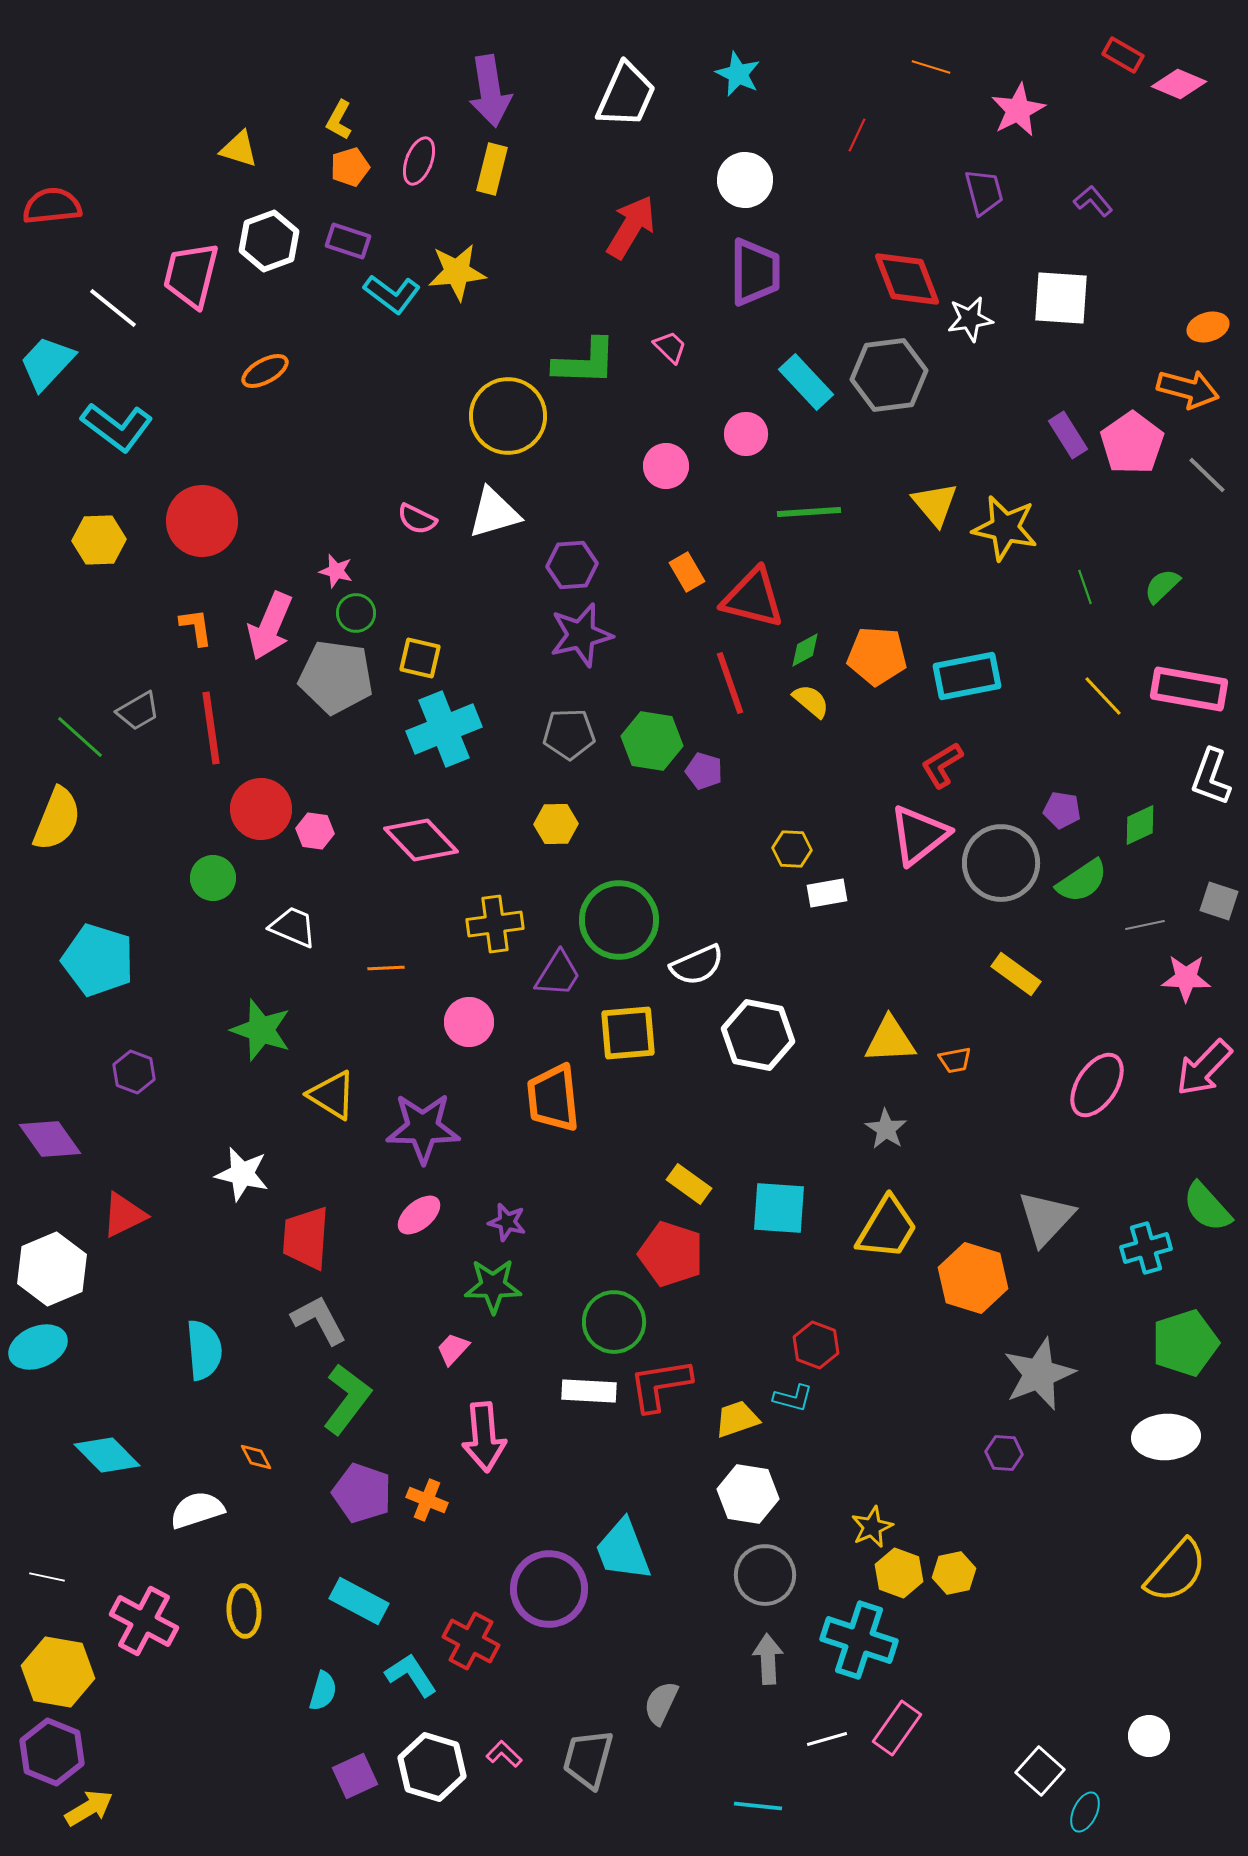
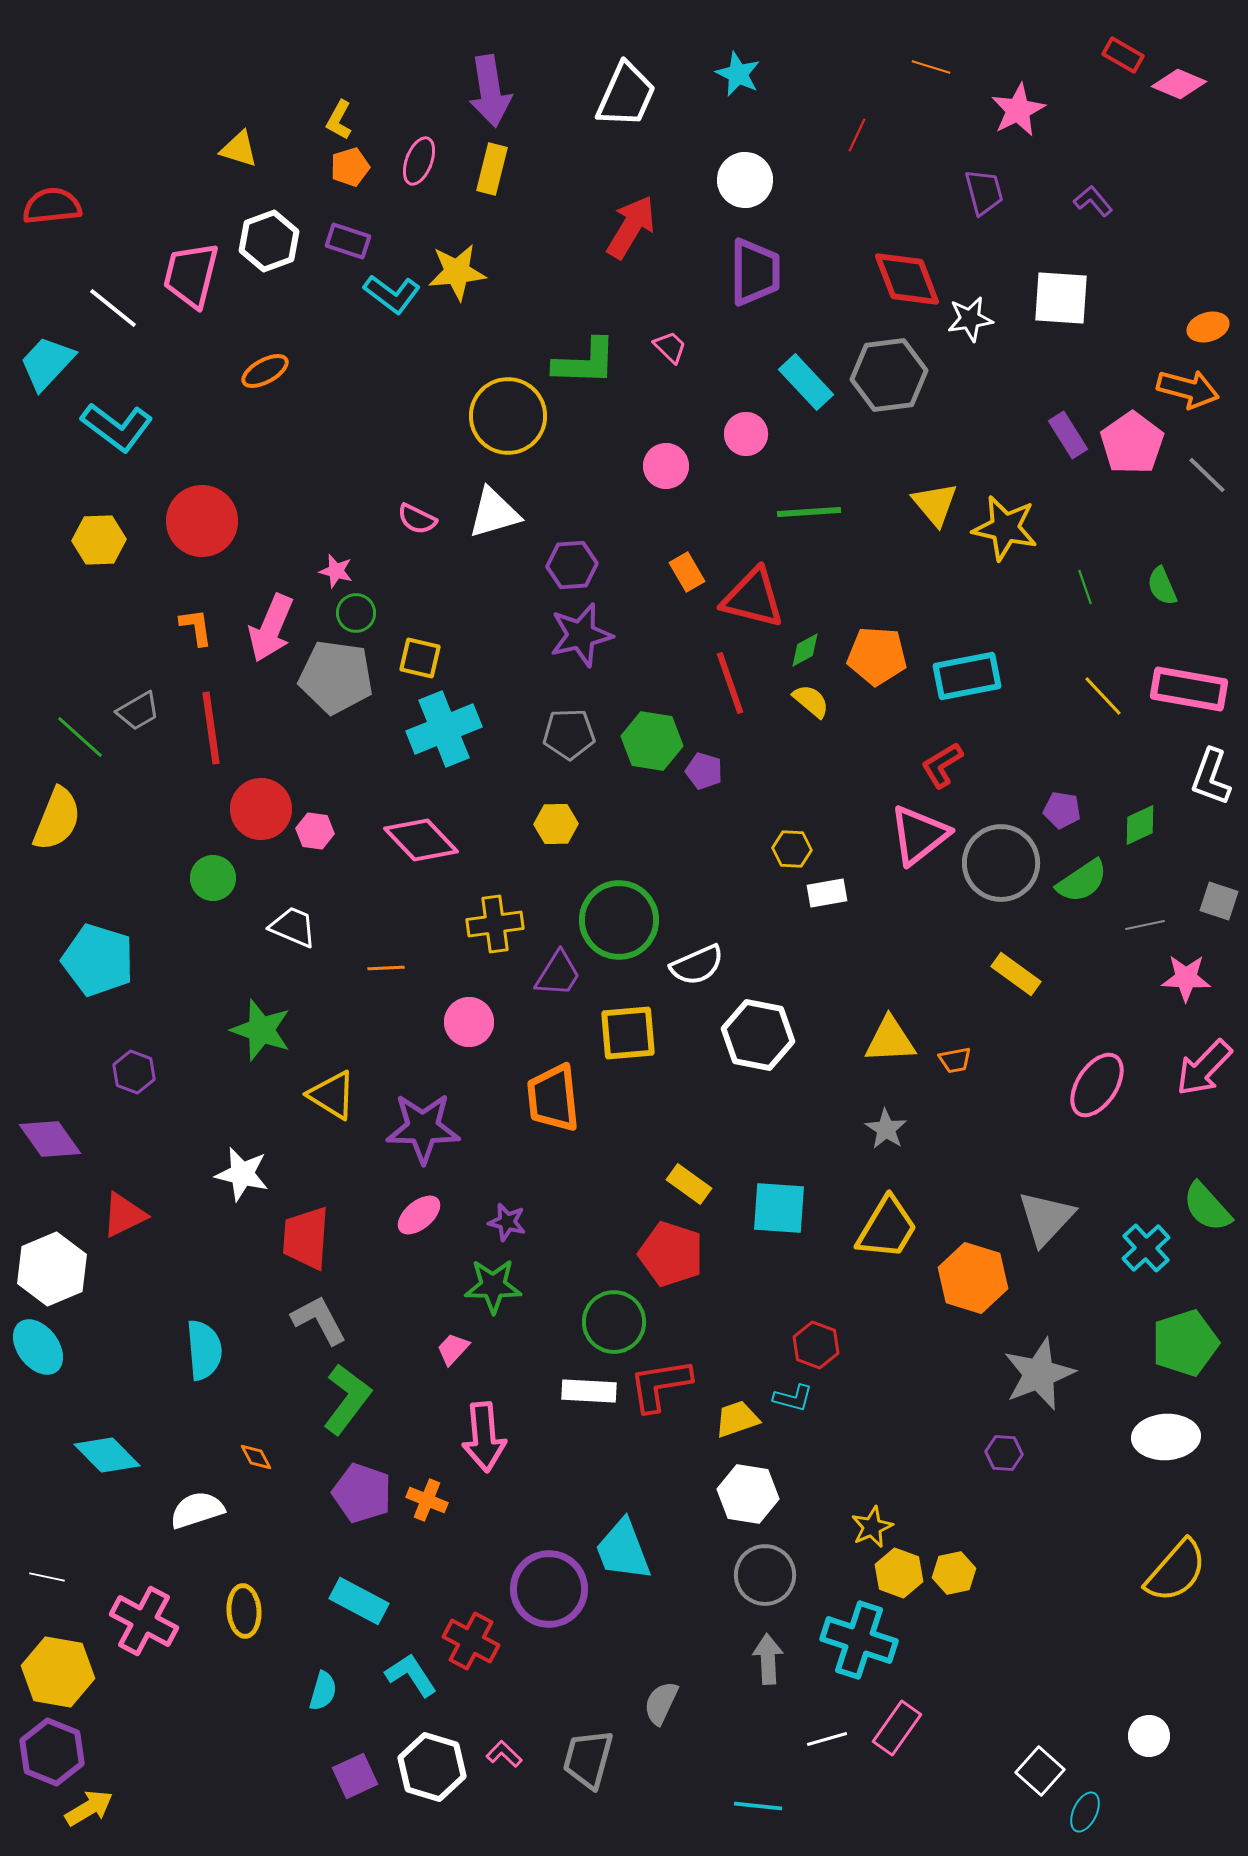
green semicircle at (1162, 586): rotated 69 degrees counterclockwise
pink arrow at (270, 626): moved 1 px right, 2 px down
cyan cross at (1146, 1248): rotated 27 degrees counterclockwise
cyan ellipse at (38, 1347): rotated 76 degrees clockwise
